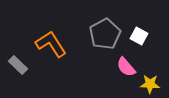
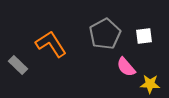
white square: moved 5 px right; rotated 36 degrees counterclockwise
